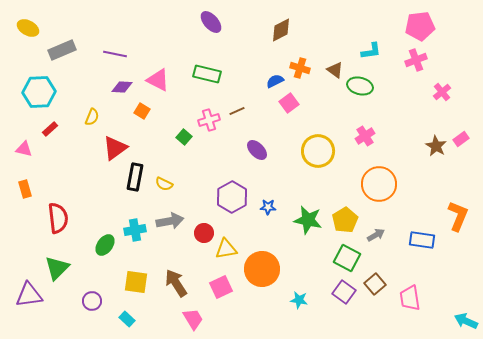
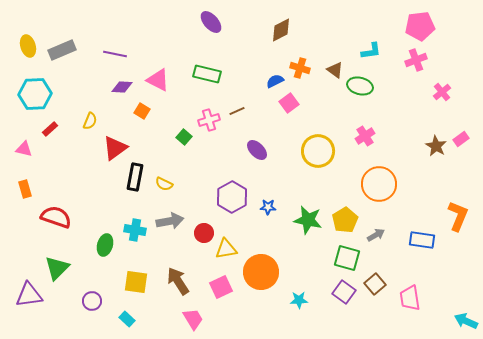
yellow ellipse at (28, 28): moved 18 px down; rotated 45 degrees clockwise
cyan hexagon at (39, 92): moved 4 px left, 2 px down
yellow semicircle at (92, 117): moved 2 px left, 4 px down
red semicircle at (58, 218): moved 2 px left, 1 px up; rotated 64 degrees counterclockwise
cyan cross at (135, 230): rotated 20 degrees clockwise
green ellipse at (105, 245): rotated 20 degrees counterclockwise
green square at (347, 258): rotated 12 degrees counterclockwise
orange circle at (262, 269): moved 1 px left, 3 px down
brown arrow at (176, 283): moved 2 px right, 2 px up
cyan star at (299, 300): rotated 12 degrees counterclockwise
